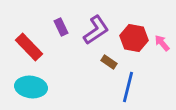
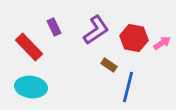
purple rectangle: moved 7 px left
pink arrow: rotated 96 degrees clockwise
brown rectangle: moved 3 px down
